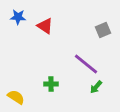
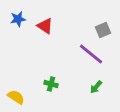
blue star: moved 2 px down; rotated 14 degrees counterclockwise
purple line: moved 5 px right, 10 px up
green cross: rotated 16 degrees clockwise
